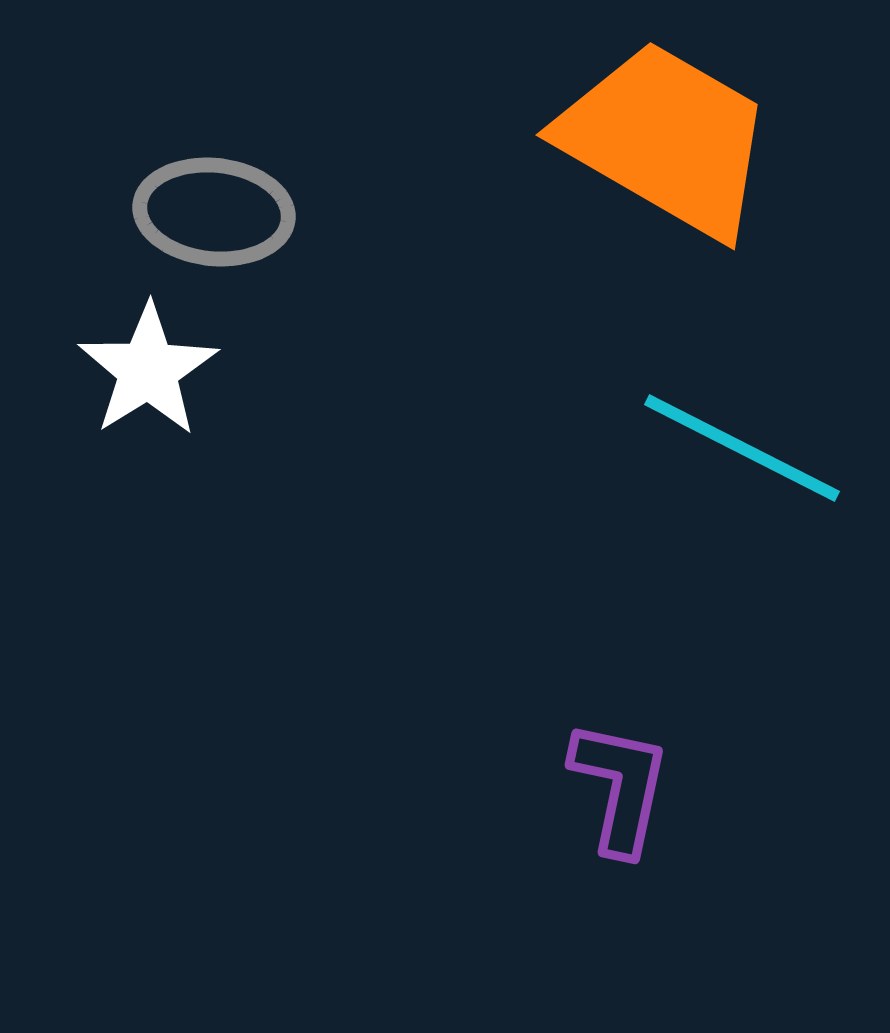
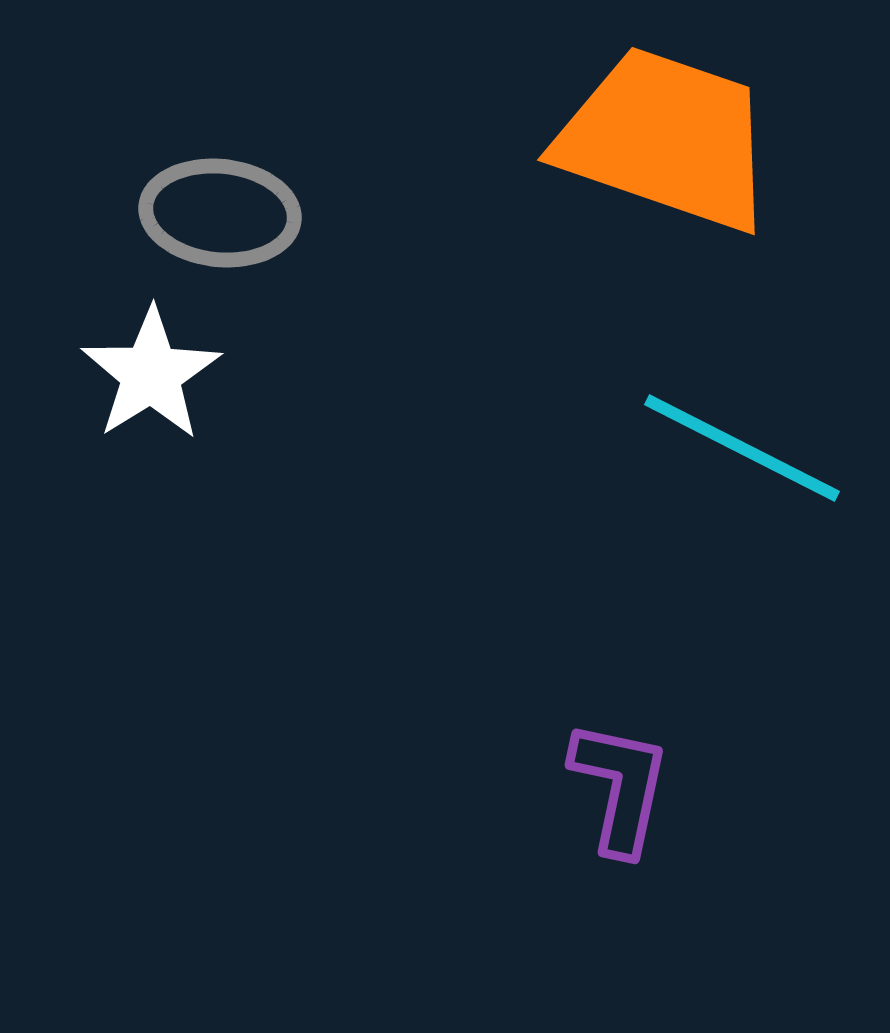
orange trapezoid: rotated 11 degrees counterclockwise
gray ellipse: moved 6 px right, 1 px down
white star: moved 3 px right, 4 px down
